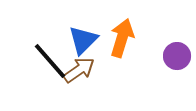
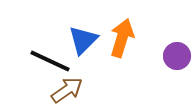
black line: rotated 24 degrees counterclockwise
brown arrow: moved 12 px left, 20 px down
